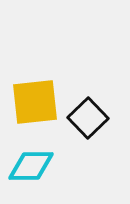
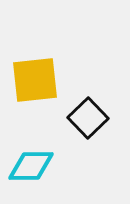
yellow square: moved 22 px up
